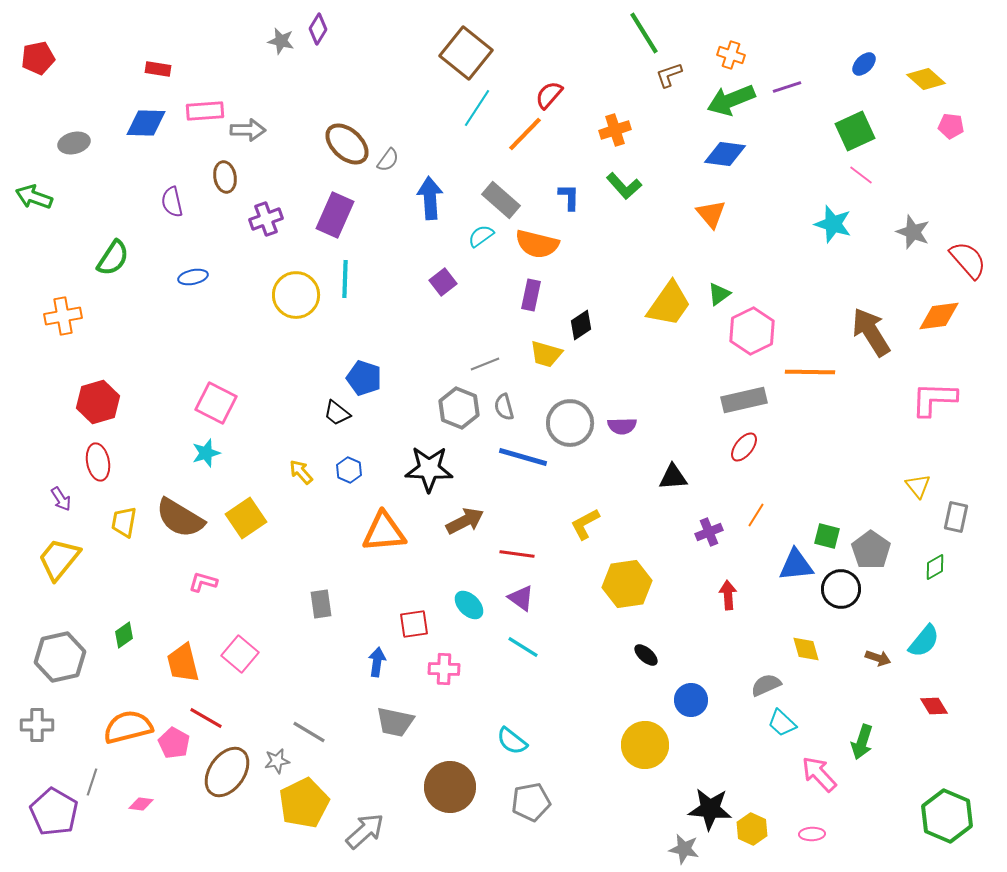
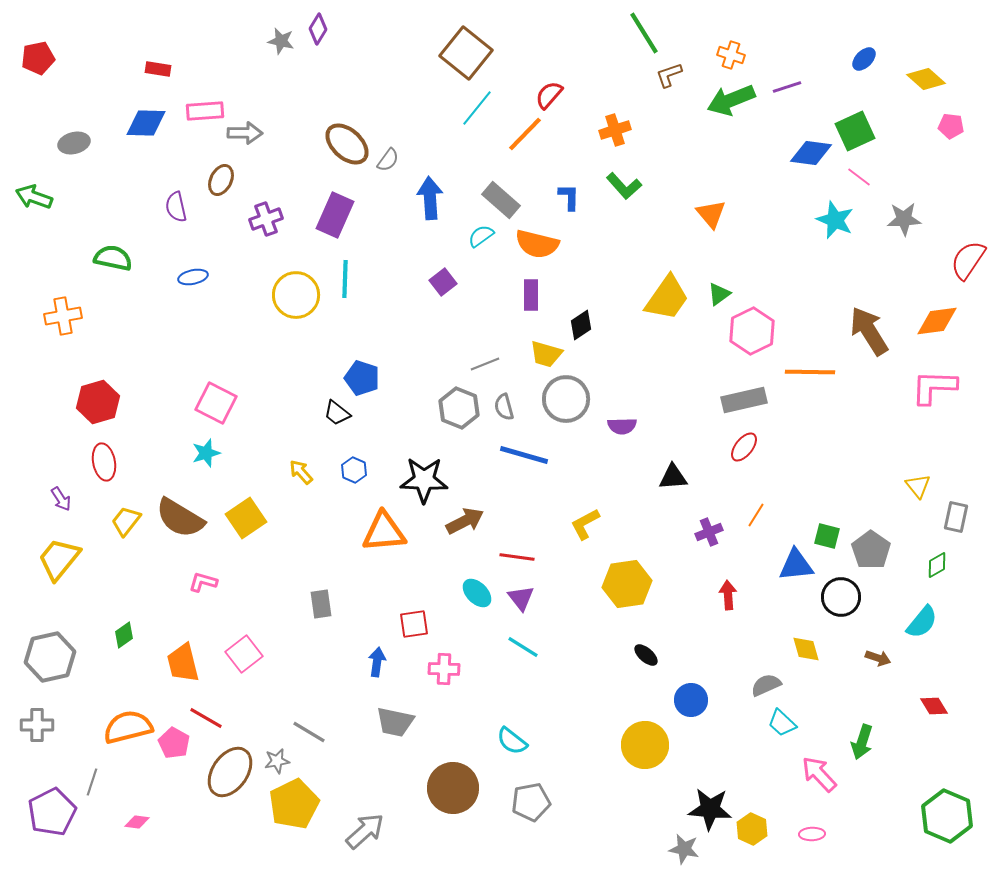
blue ellipse at (864, 64): moved 5 px up
cyan line at (477, 108): rotated 6 degrees clockwise
gray arrow at (248, 130): moved 3 px left, 3 px down
blue diamond at (725, 154): moved 86 px right, 1 px up
pink line at (861, 175): moved 2 px left, 2 px down
brown ellipse at (225, 177): moved 4 px left, 3 px down; rotated 36 degrees clockwise
purple semicircle at (172, 202): moved 4 px right, 5 px down
cyan star at (833, 224): moved 2 px right, 4 px up; rotated 6 degrees clockwise
gray star at (913, 232): moved 9 px left, 13 px up; rotated 24 degrees counterclockwise
green semicircle at (113, 258): rotated 111 degrees counterclockwise
red semicircle at (968, 260): rotated 105 degrees counterclockwise
purple rectangle at (531, 295): rotated 12 degrees counterclockwise
yellow trapezoid at (669, 304): moved 2 px left, 6 px up
orange diamond at (939, 316): moved 2 px left, 5 px down
brown arrow at (871, 332): moved 2 px left, 1 px up
blue pentagon at (364, 378): moved 2 px left
pink L-shape at (934, 399): moved 12 px up
gray circle at (570, 423): moved 4 px left, 24 px up
blue line at (523, 457): moved 1 px right, 2 px up
red ellipse at (98, 462): moved 6 px right
black star at (429, 469): moved 5 px left, 11 px down
blue hexagon at (349, 470): moved 5 px right
yellow trapezoid at (124, 522): moved 2 px right, 1 px up; rotated 28 degrees clockwise
red line at (517, 554): moved 3 px down
green diamond at (935, 567): moved 2 px right, 2 px up
black circle at (841, 589): moved 8 px down
purple triangle at (521, 598): rotated 16 degrees clockwise
cyan ellipse at (469, 605): moved 8 px right, 12 px up
cyan semicircle at (924, 641): moved 2 px left, 19 px up
pink square at (240, 654): moved 4 px right; rotated 12 degrees clockwise
gray hexagon at (60, 657): moved 10 px left
brown ellipse at (227, 772): moved 3 px right
brown circle at (450, 787): moved 3 px right, 1 px down
yellow pentagon at (304, 803): moved 10 px left, 1 px down
pink diamond at (141, 804): moved 4 px left, 18 px down
purple pentagon at (54, 812): moved 2 px left; rotated 15 degrees clockwise
